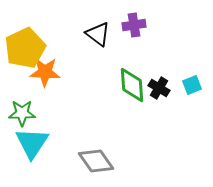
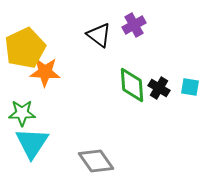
purple cross: rotated 20 degrees counterclockwise
black triangle: moved 1 px right, 1 px down
cyan square: moved 2 px left, 2 px down; rotated 30 degrees clockwise
